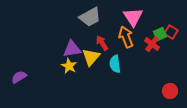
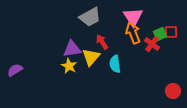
red square: rotated 32 degrees counterclockwise
orange arrow: moved 7 px right, 4 px up
red arrow: moved 1 px up
purple semicircle: moved 4 px left, 7 px up
red circle: moved 3 px right
